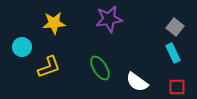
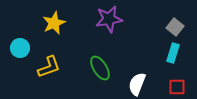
yellow star: rotated 20 degrees counterclockwise
cyan circle: moved 2 px left, 1 px down
cyan rectangle: rotated 42 degrees clockwise
white semicircle: moved 2 px down; rotated 75 degrees clockwise
